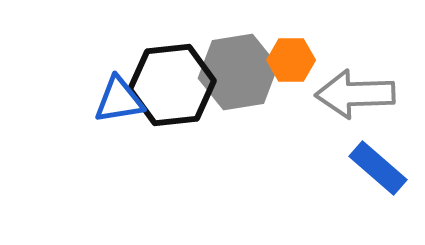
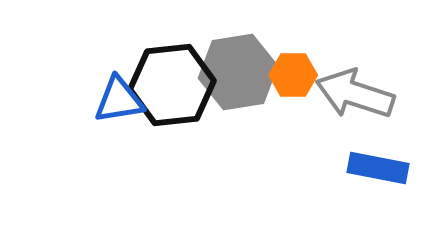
orange hexagon: moved 2 px right, 15 px down
gray arrow: rotated 20 degrees clockwise
blue rectangle: rotated 30 degrees counterclockwise
